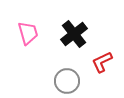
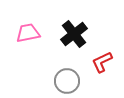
pink trapezoid: rotated 85 degrees counterclockwise
